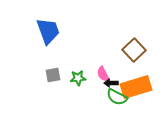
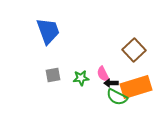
green star: moved 3 px right
